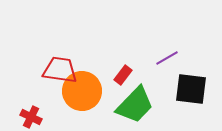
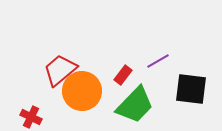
purple line: moved 9 px left, 3 px down
red trapezoid: rotated 48 degrees counterclockwise
